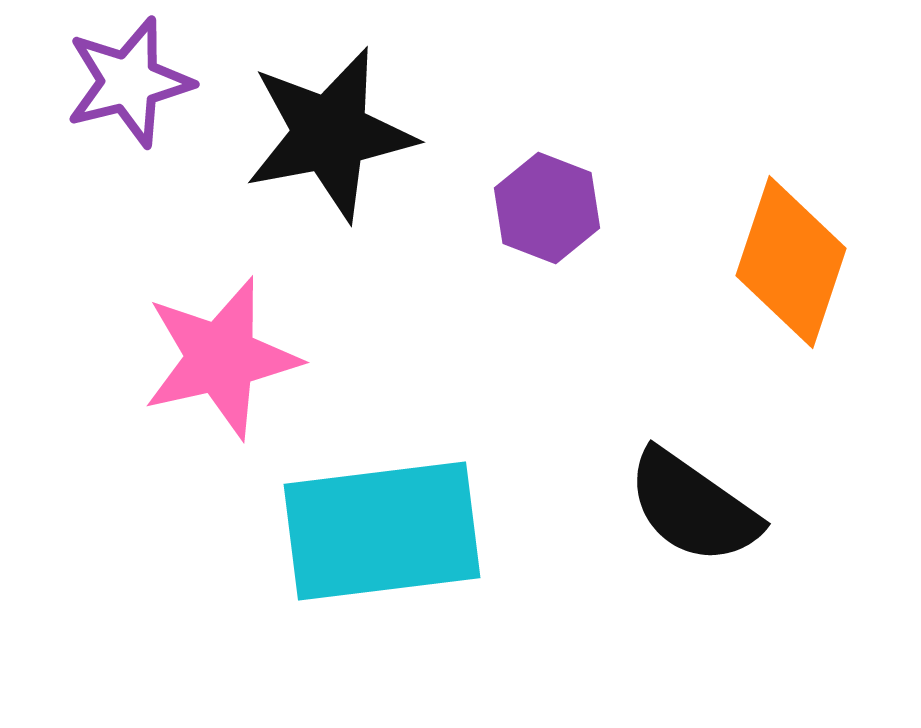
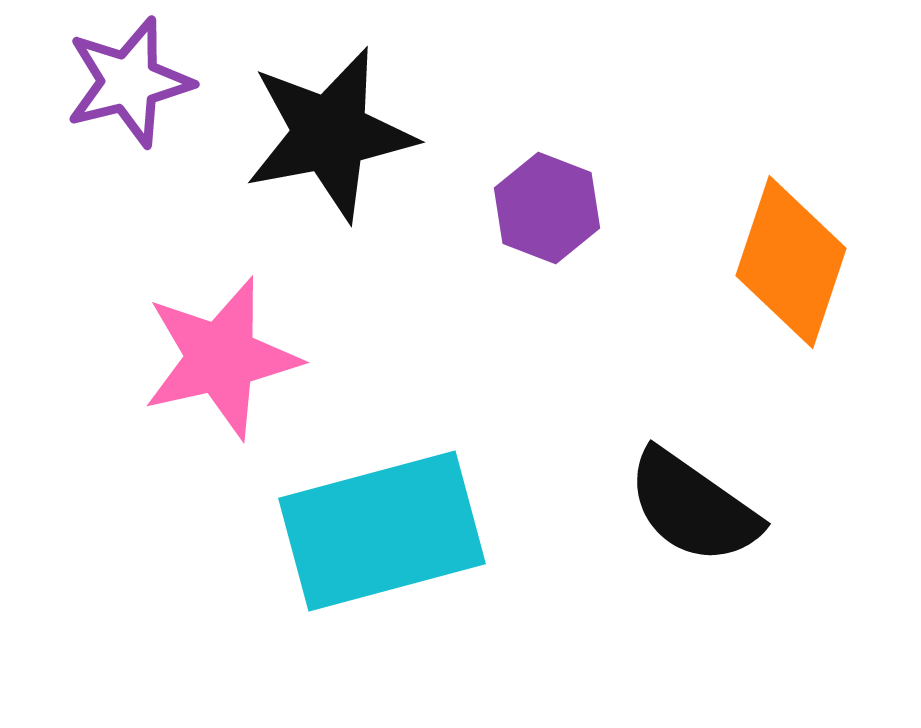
cyan rectangle: rotated 8 degrees counterclockwise
